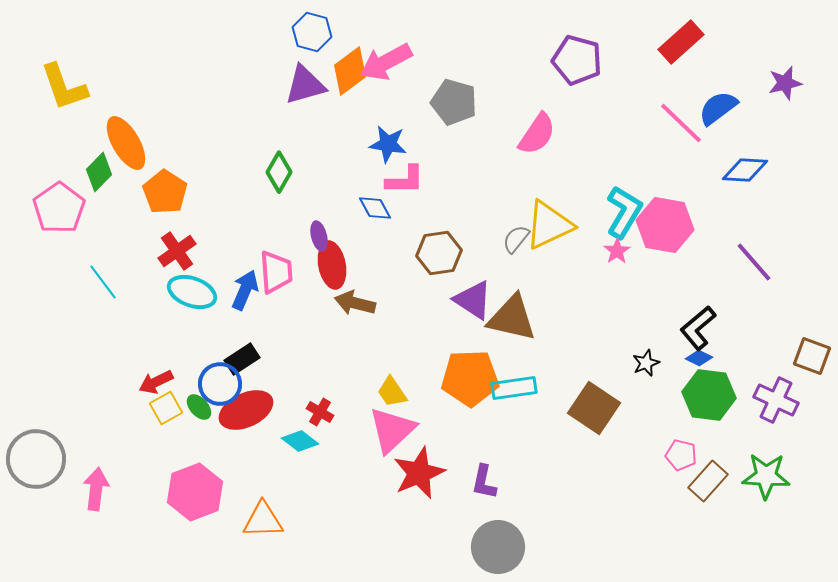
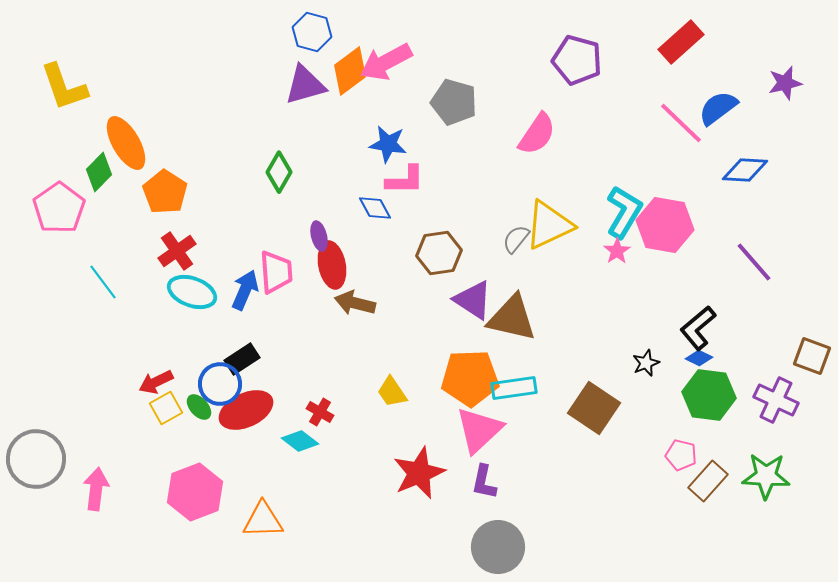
pink triangle at (392, 430): moved 87 px right
